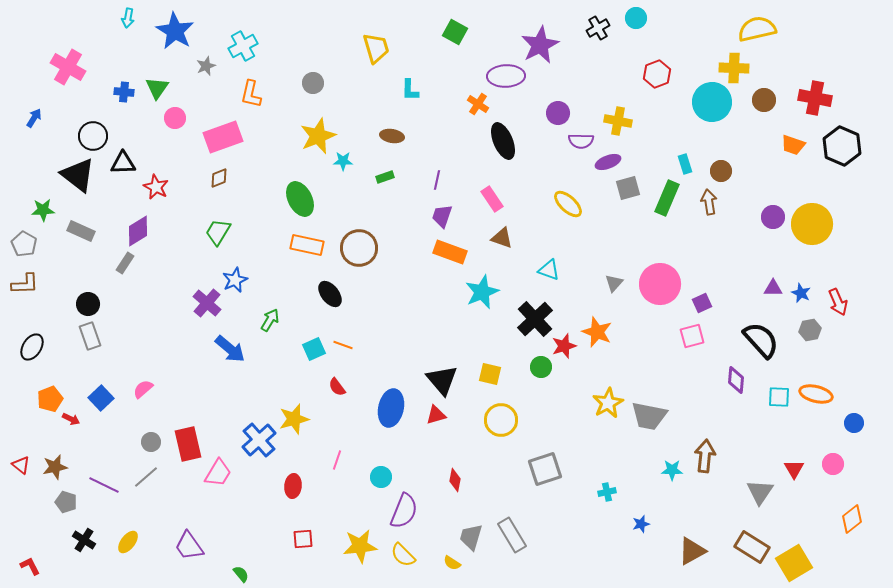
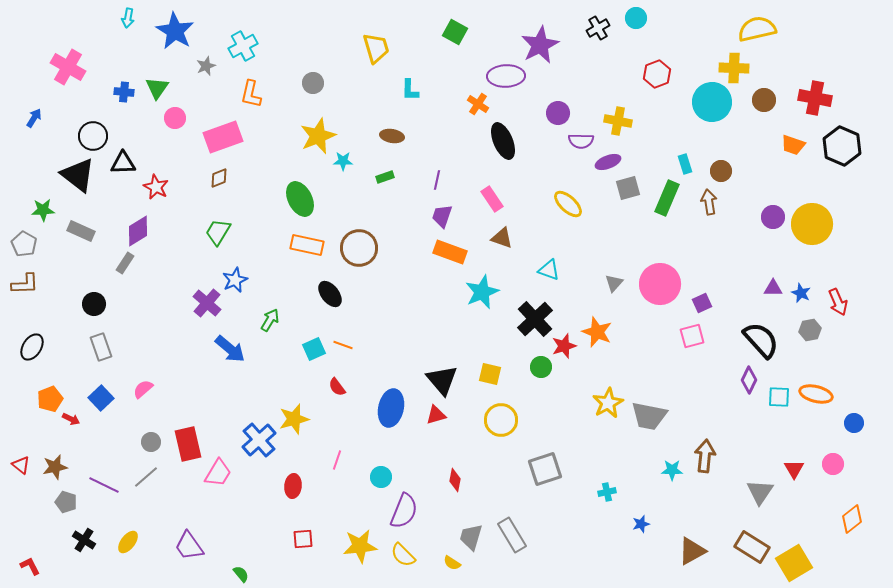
black circle at (88, 304): moved 6 px right
gray rectangle at (90, 336): moved 11 px right, 11 px down
purple diamond at (736, 380): moved 13 px right; rotated 20 degrees clockwise
